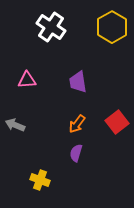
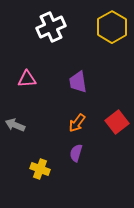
white cross: rotated 32 degrees clockwise
pink triangle: moved 1 px up
orange arrow: moved 1 px up
yellow cross: moved 11 px up
